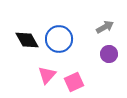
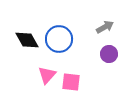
pink square: moved 3 px left; rotated 30 degrees clockwise
